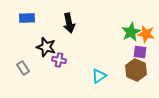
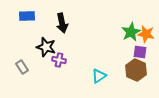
blue rectangle: moved 2 px up
black arrow: moved 7 px left
gray rectangle: moved 1 px left, 1 px up
